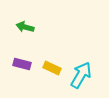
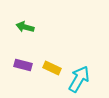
purple rectangle: moved 1 px right, 1 px down
cyan arrow: moved 2 px left, 4 px down
